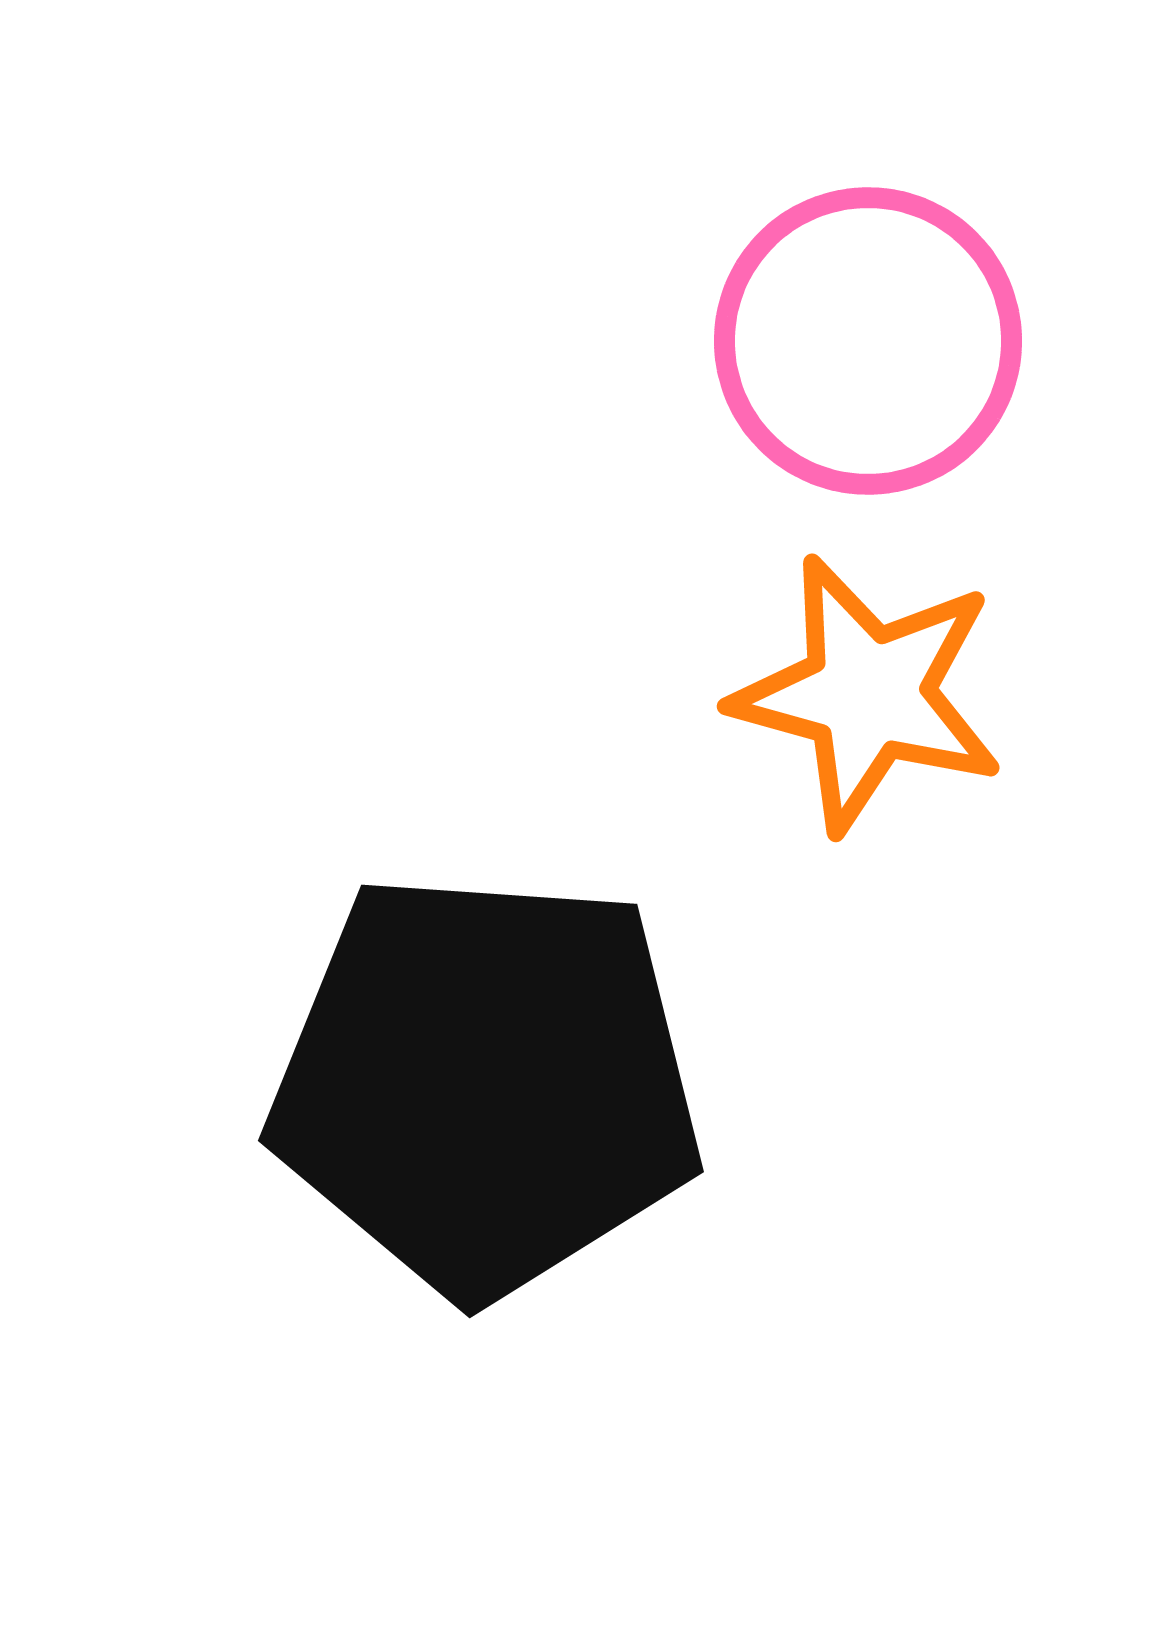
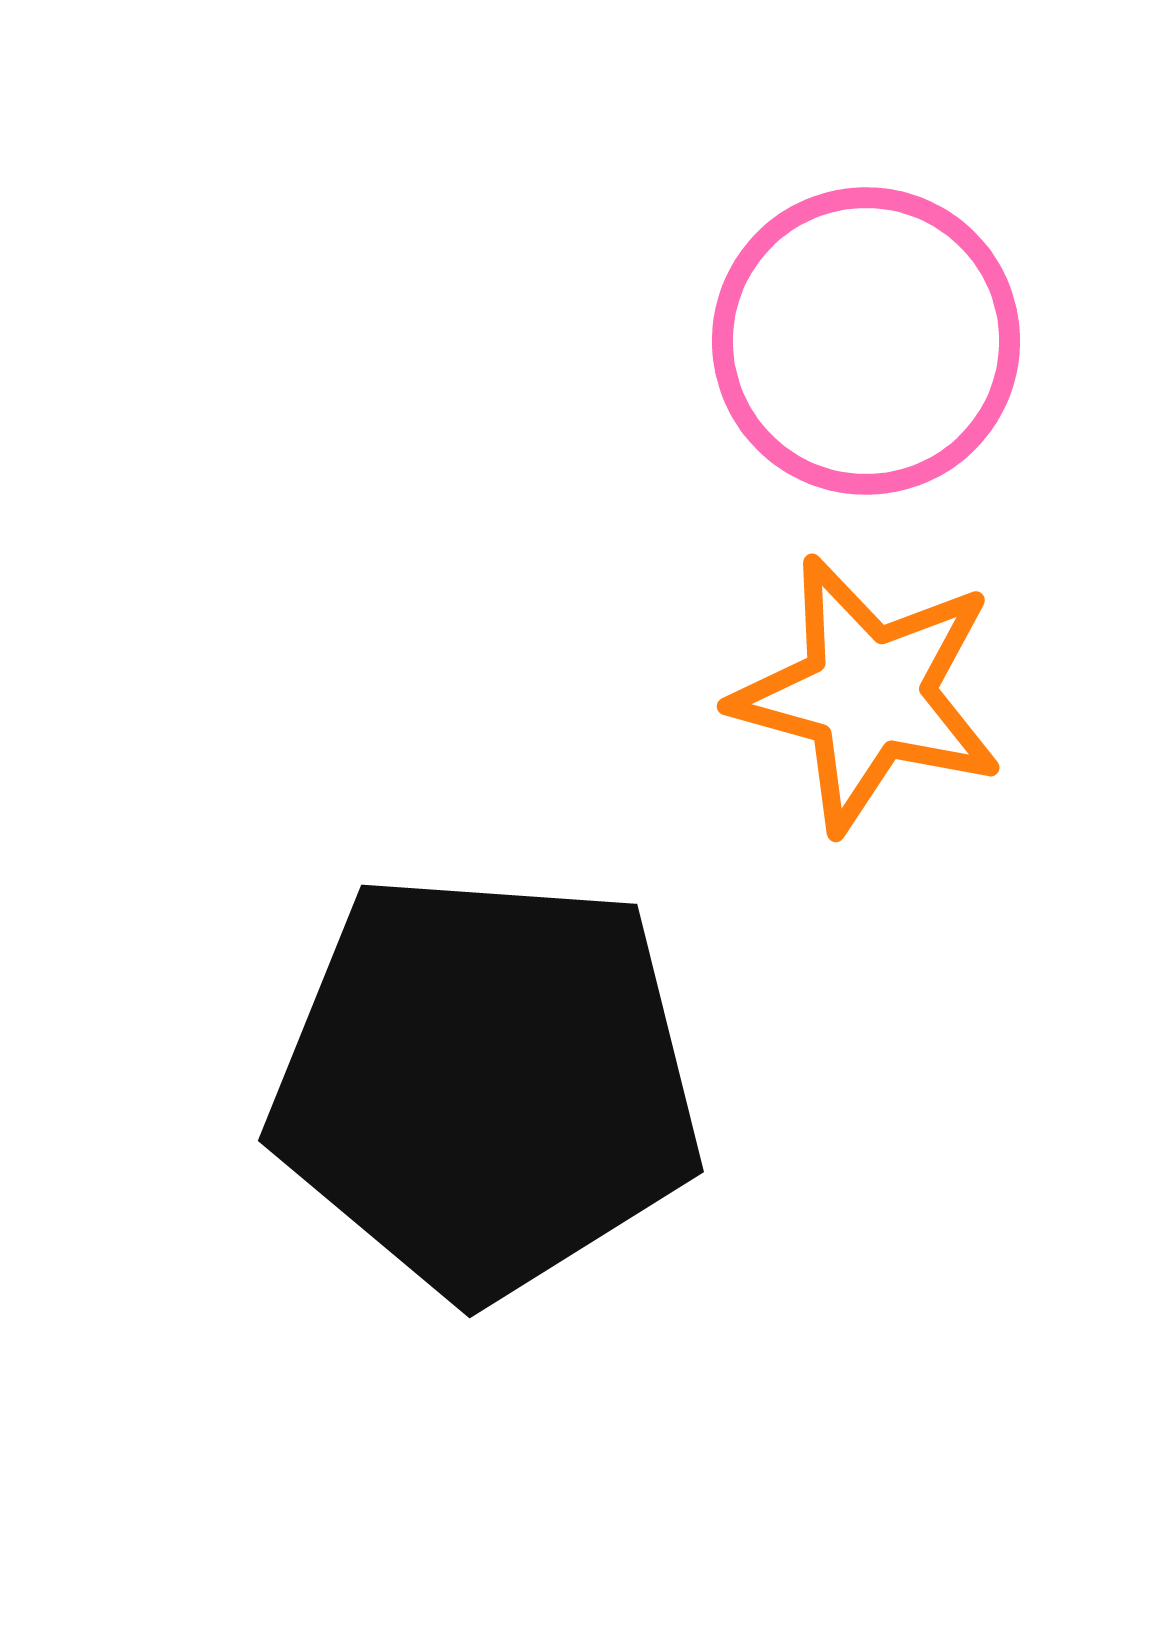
pink circle: moved 2 px left
